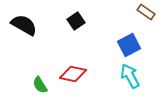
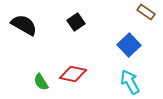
black square: moved 1 px down
blue square: rotated 15 degrees counterclockwise
cyan arrow: moved 6 px down
green semicircle: moved 1 px right, 3 px up
